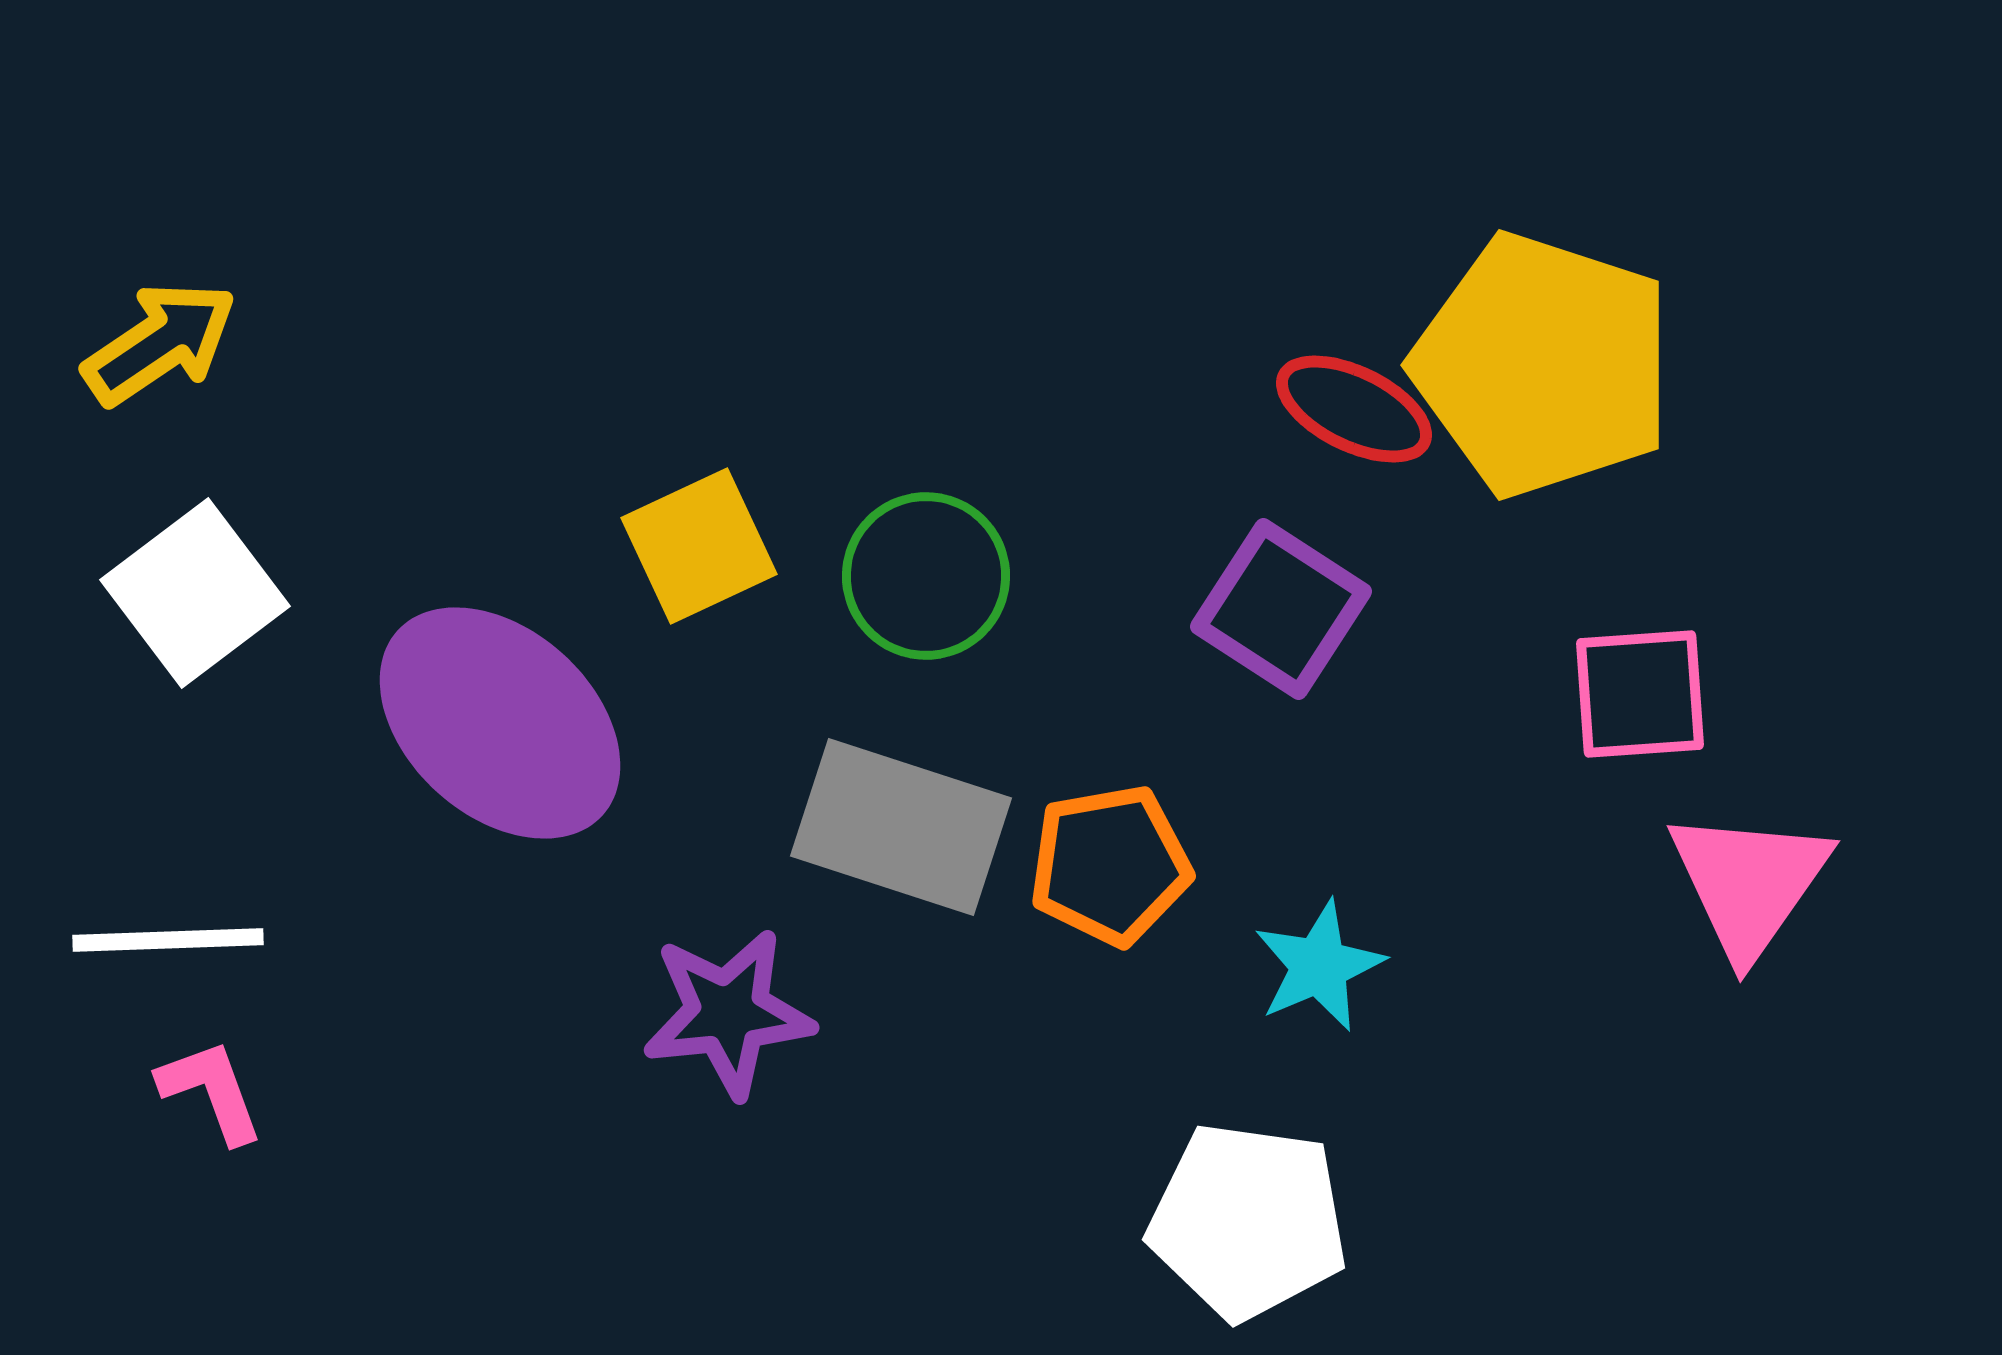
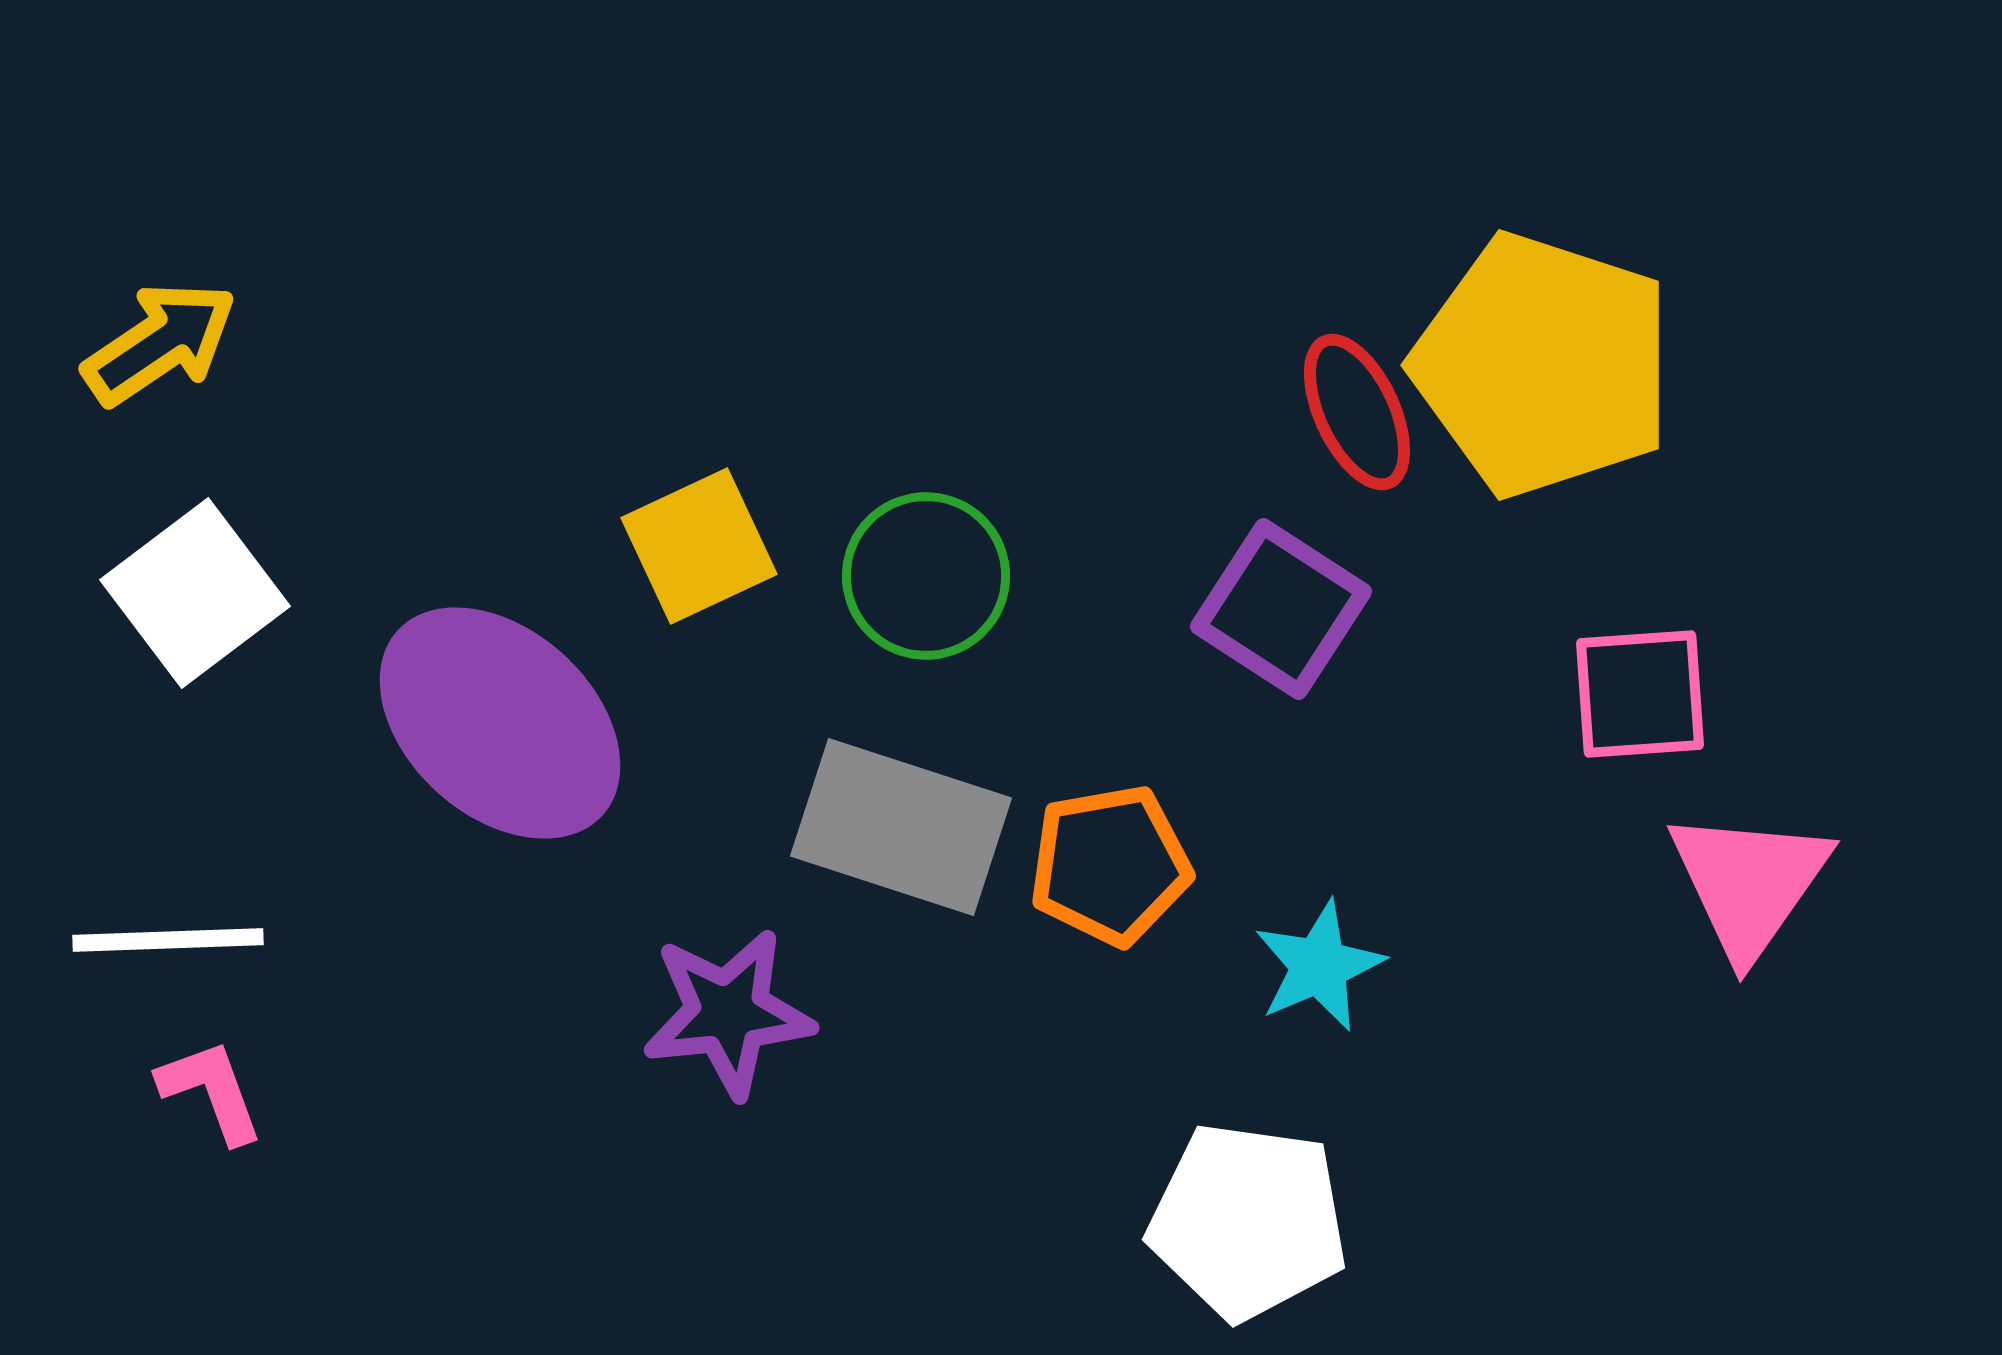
red ellipse: moved 3 px right, 3 px down; rotated 39 degrees clockwise
